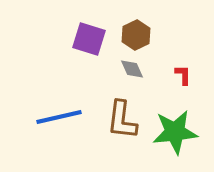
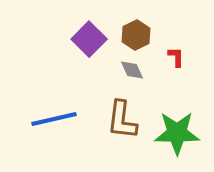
purple square: rotated 28 degrees clockwise
gray diamond: moved 1 px down
red L-shape: moved 7 px left, 18 px up
blue line: moved 5 px left, 2 px down
green star: moved 2 px right, 1 px down; rotated 6 degrees clockwise
